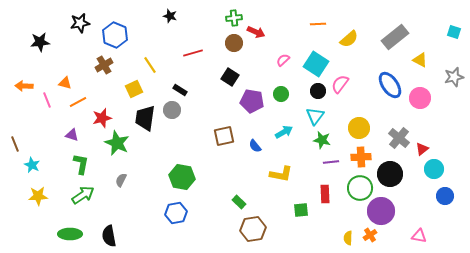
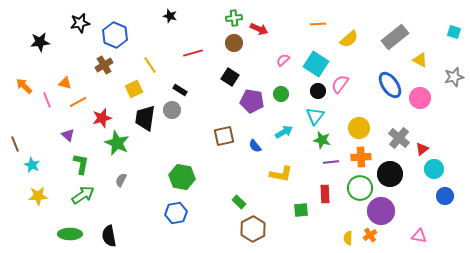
red arrow at (256, 32): moved 3 px right, 3 px up
orange arrow at (24, 86): rotated 42 degrees clockwise
purple triangle at (72, 135): moved 4 px left; rotated 24 degrees clockwise
brown hexagon at (253, 229): rotated 20 degrees counterclockwise
